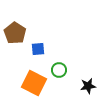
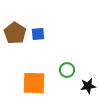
blue square: moved 15 px up
green circle: moved 8 px right
orange square: rotated 25 degrees counterclockwise
